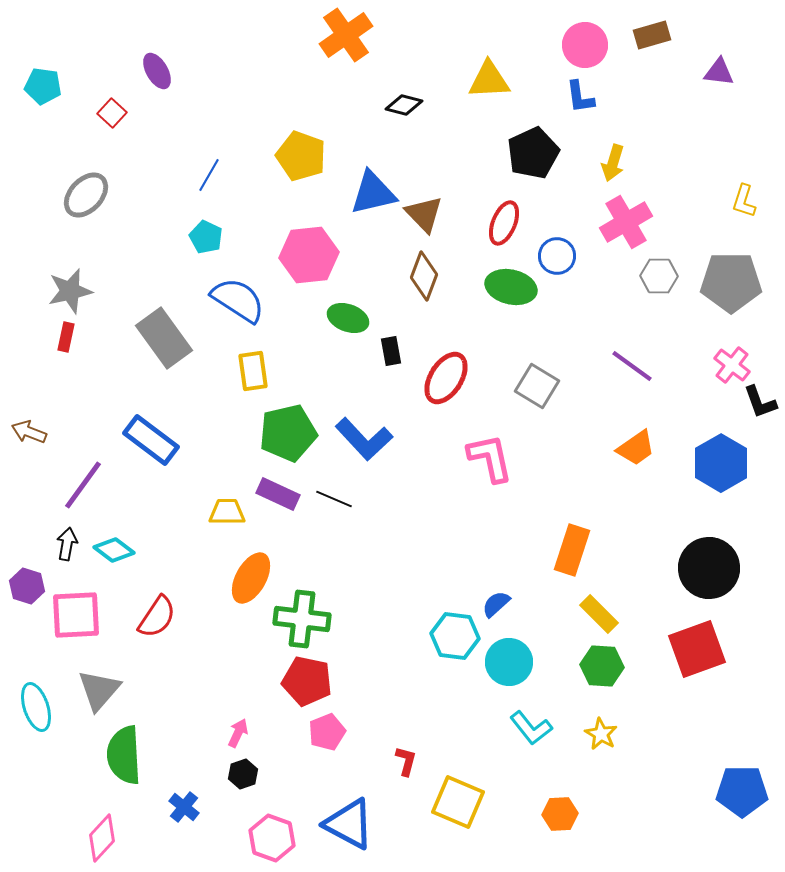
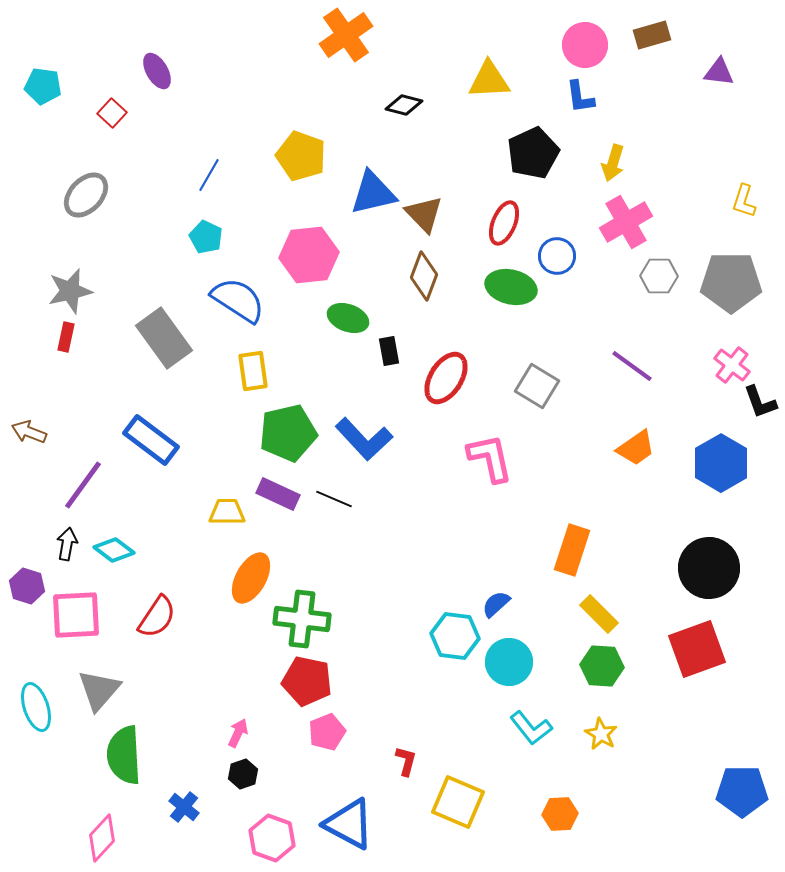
black rectangle at (391, 351): moved 2 px left
